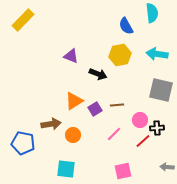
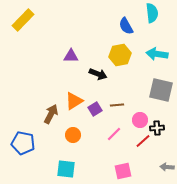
purple triangle: rotated 21 degrees counterclockwise
brown arrow: moved 10 px up; rotated 54 degrees counterclockwise
